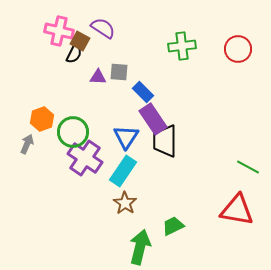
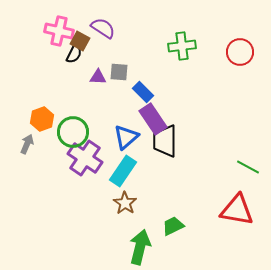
red circle: moved 2 px right, 3 px down
blue triangle: rotated 16 degrees clockwise
